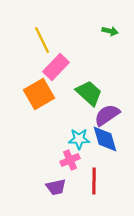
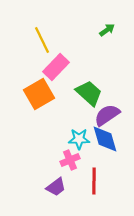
green arrow: moved 3 px left, 1 px up; rotated 49 degrees counterclockwise
purple trapezoid: rotated 25 degrees counterclockwise
